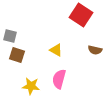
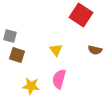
yellow triangle: rotated 24 degrees clockwise
